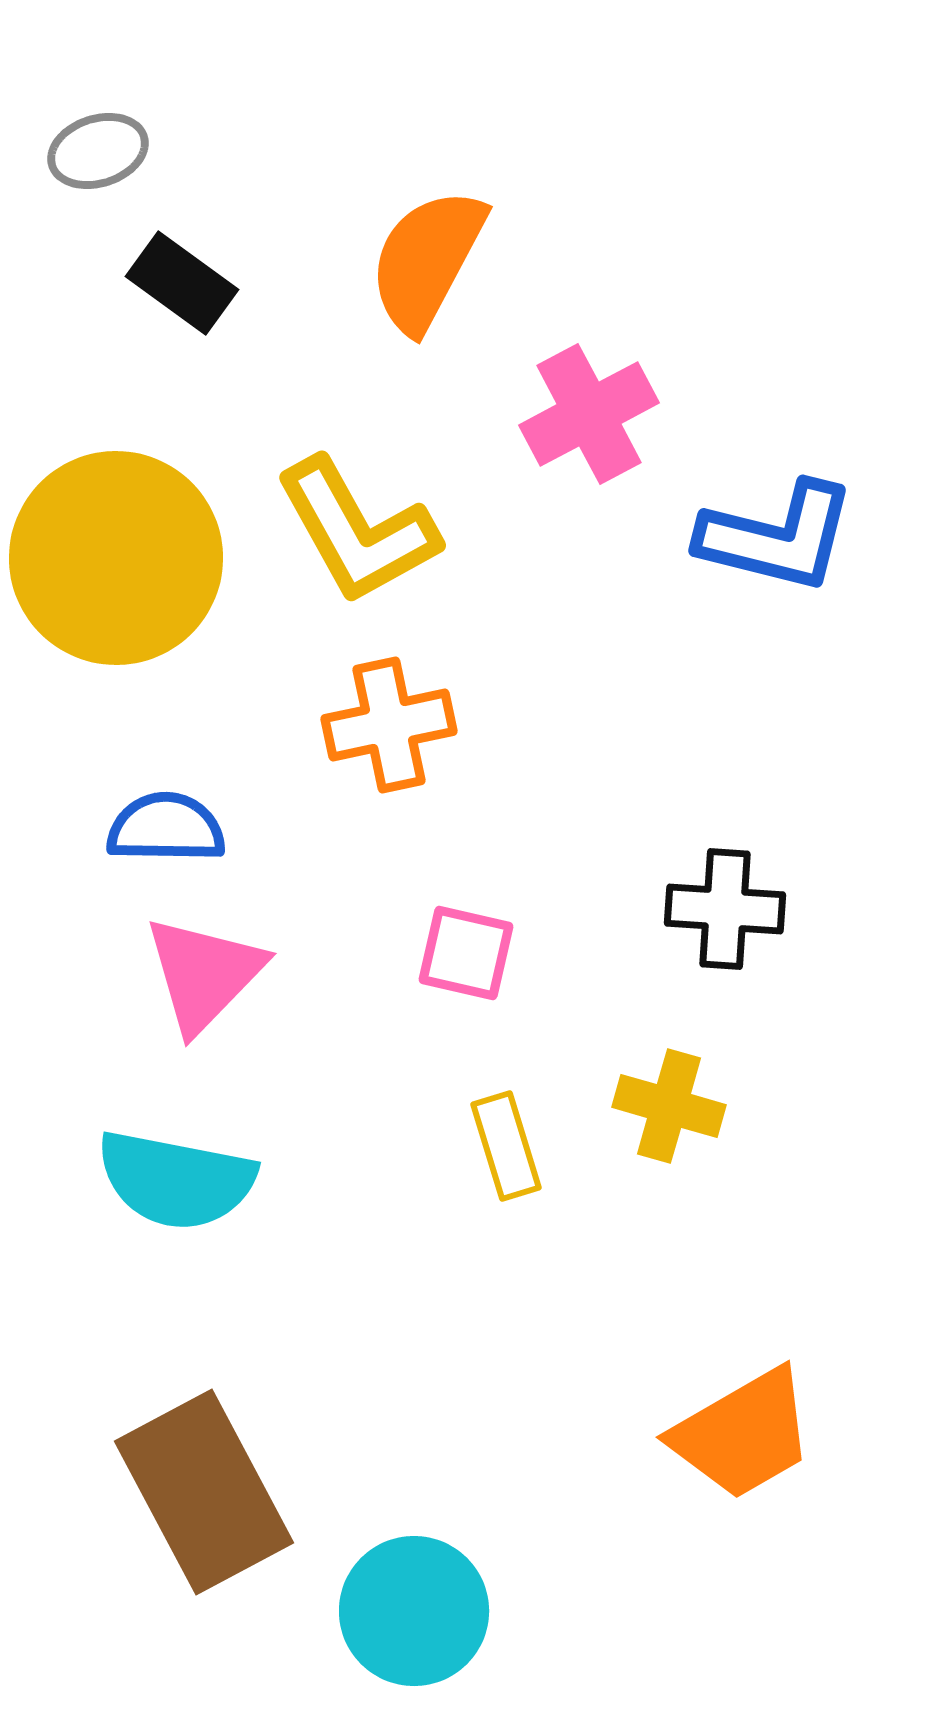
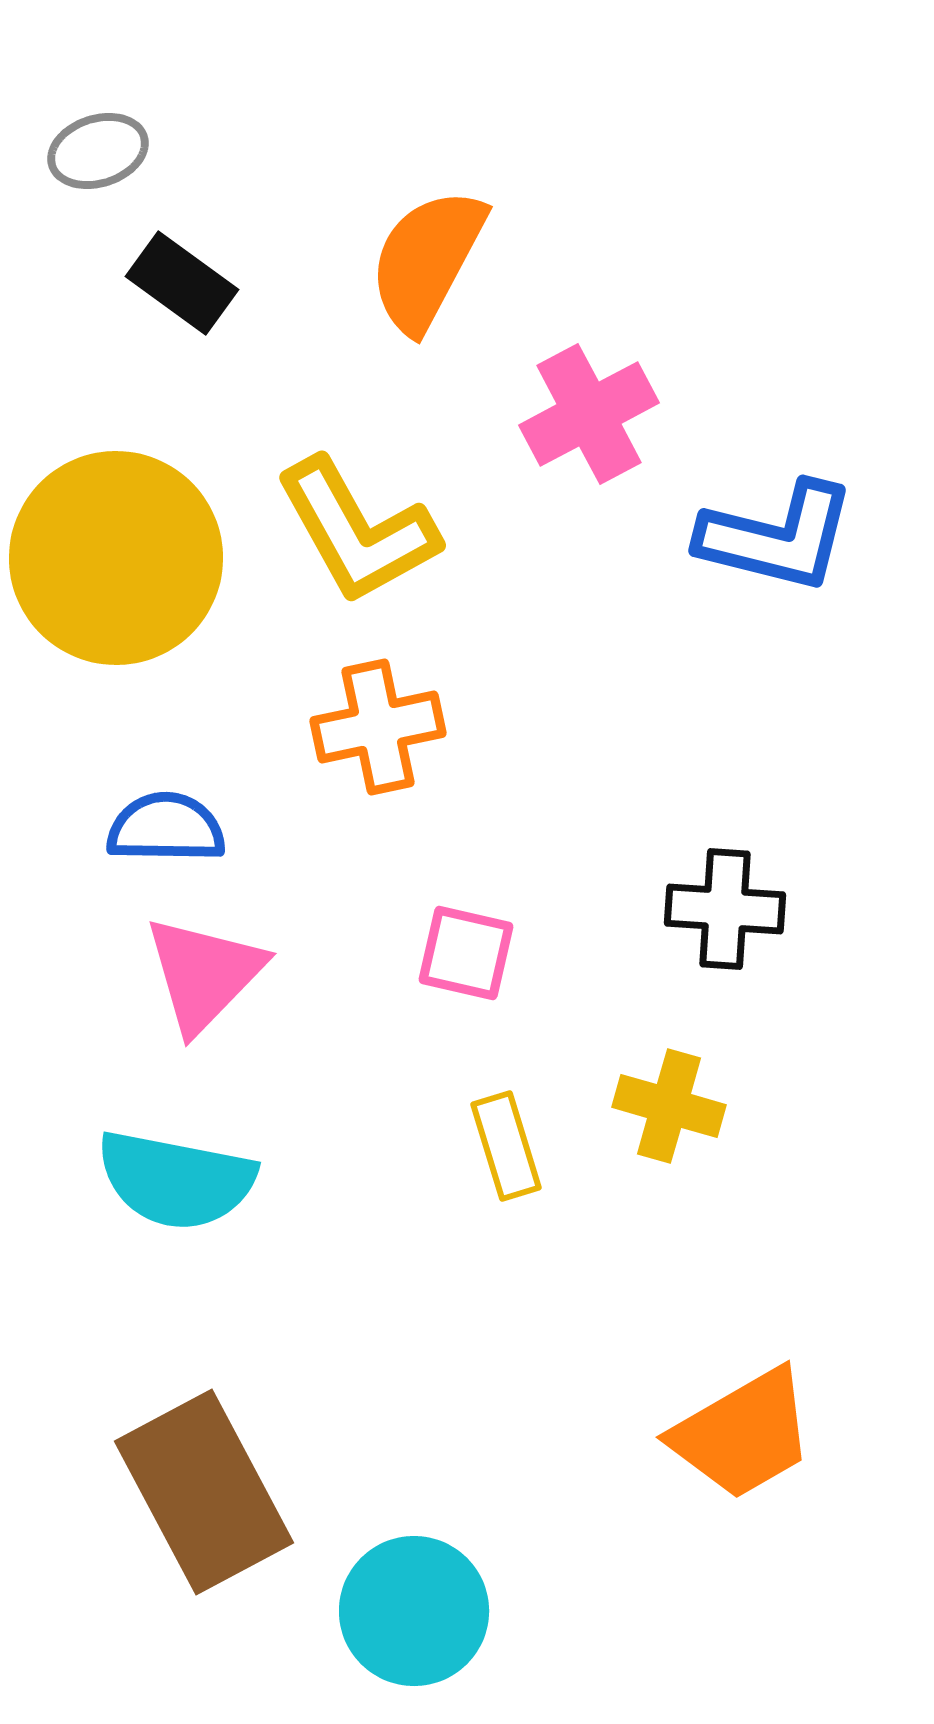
orange cross: moved 11 px left, 2 px down
